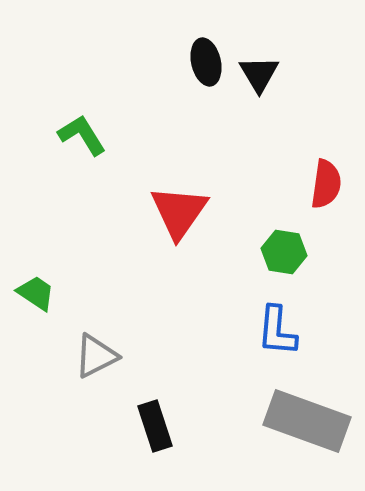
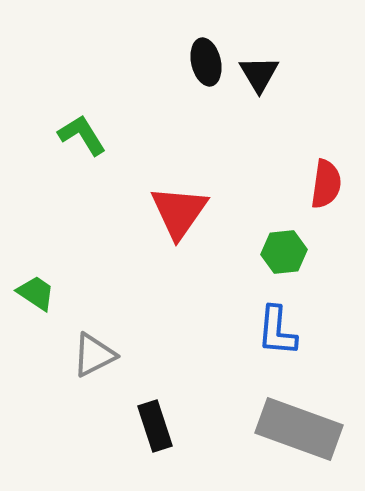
green hexagon: rotated 15 degrees counterclockwise
gray triangle: moved 2 px left, 1 px up
gray rectangle: moved 8 px left, 8 px down
